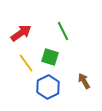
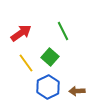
green square: rotated 24 degrees clockwise
brown arrow: moved 7 px left, 10 px down; rotated 63 degrees counterclockwise
